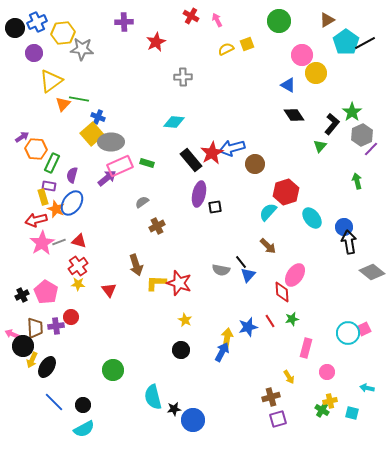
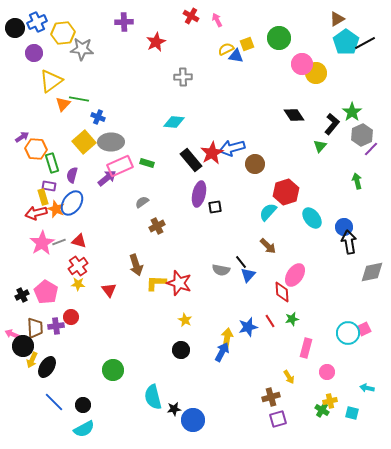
brown triangle at (327, 20): moved 10 px right, 1 px up
green circle at (279, 21): moved 17 px down
pink circle at (302, 55): moved 9 px down
blue triangle at (288, 85): moved 52 px left, 29 px up; rotated 21 degrees counterclockwise
yellow square at (92, 134): moved 8 px left, 8 px down
green rectangle at (52, 163): rotated 42 degrees counterclockwise
red arrow at (36, 220): moved 7 px up
gray diamond at (372, 272): rotated 50 degrees counterclockwise
